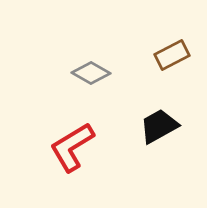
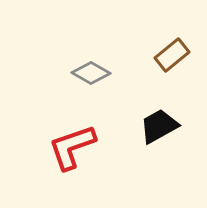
brown rectangle: rotated 12 degrees counterclockwise
red L-shape: rotated 12 degrees clockwise
